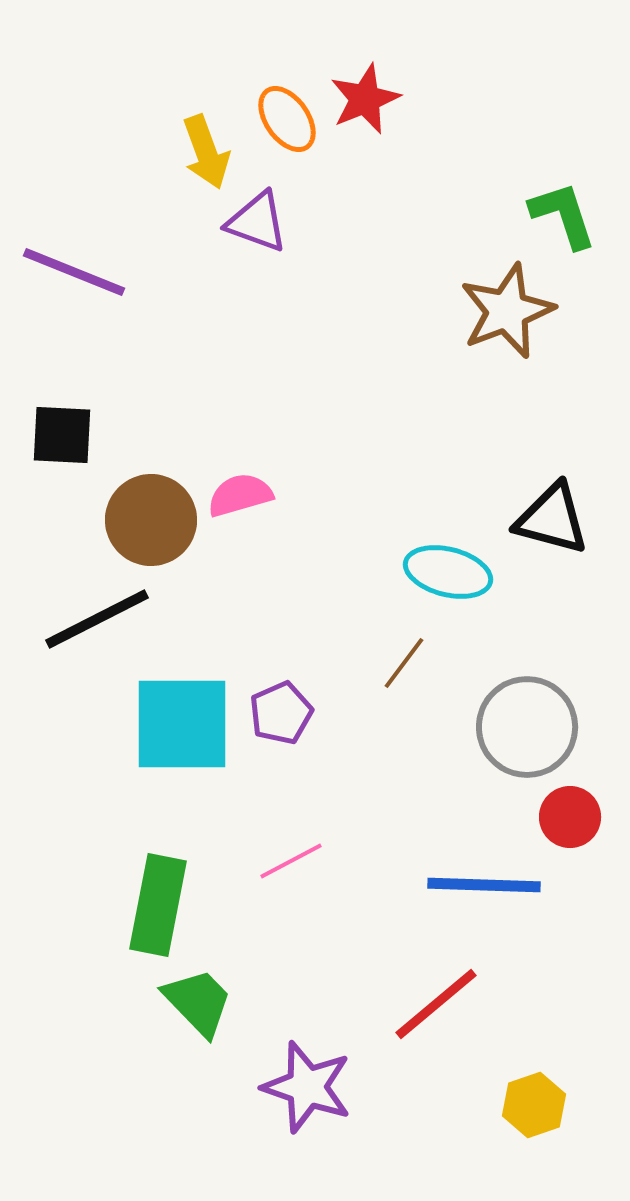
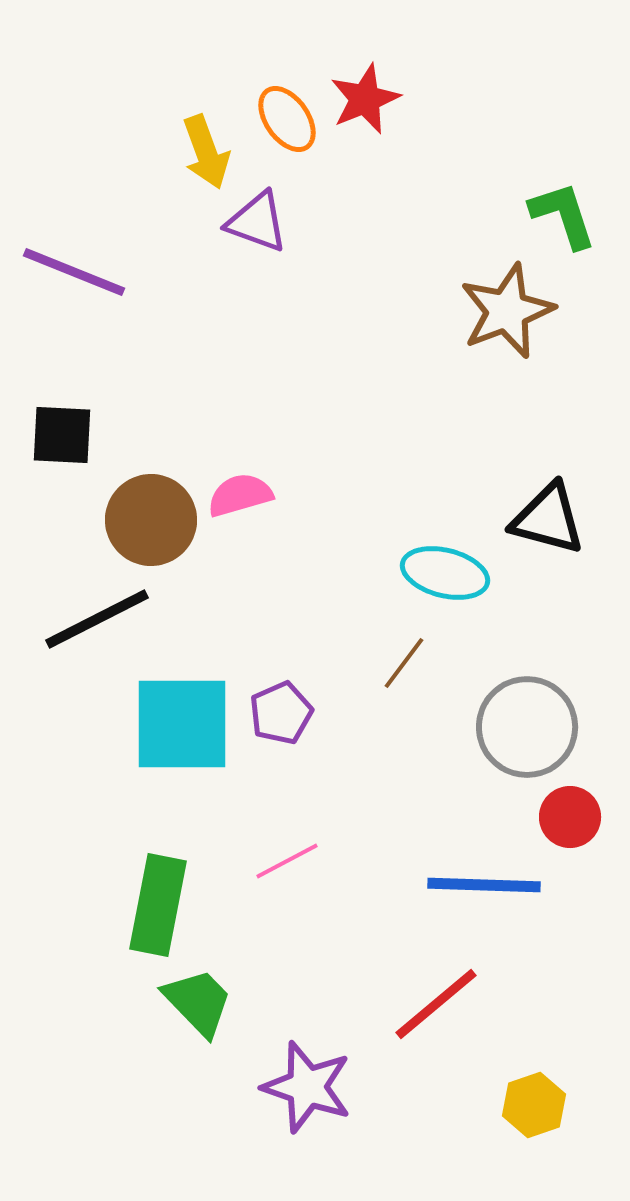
black triangle: moved 4 px left
cyan ellipse: moved 3 px left, 1 px down
pink line: moved 4 px left
